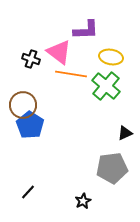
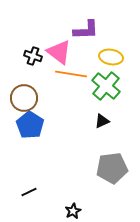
black cross: moved 2 px right, 3 px up
brown circle: moved 1 px right, 7 px up
black triangle: moved 23 px left, 12 px up
black line: moved 1 px right; rotated 21 degrees clockwise
black star: moved 10 px left, 10 px down
